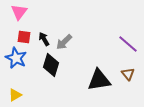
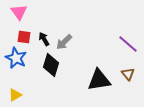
pink triangle: rotated 12 degrees counterclockwise
